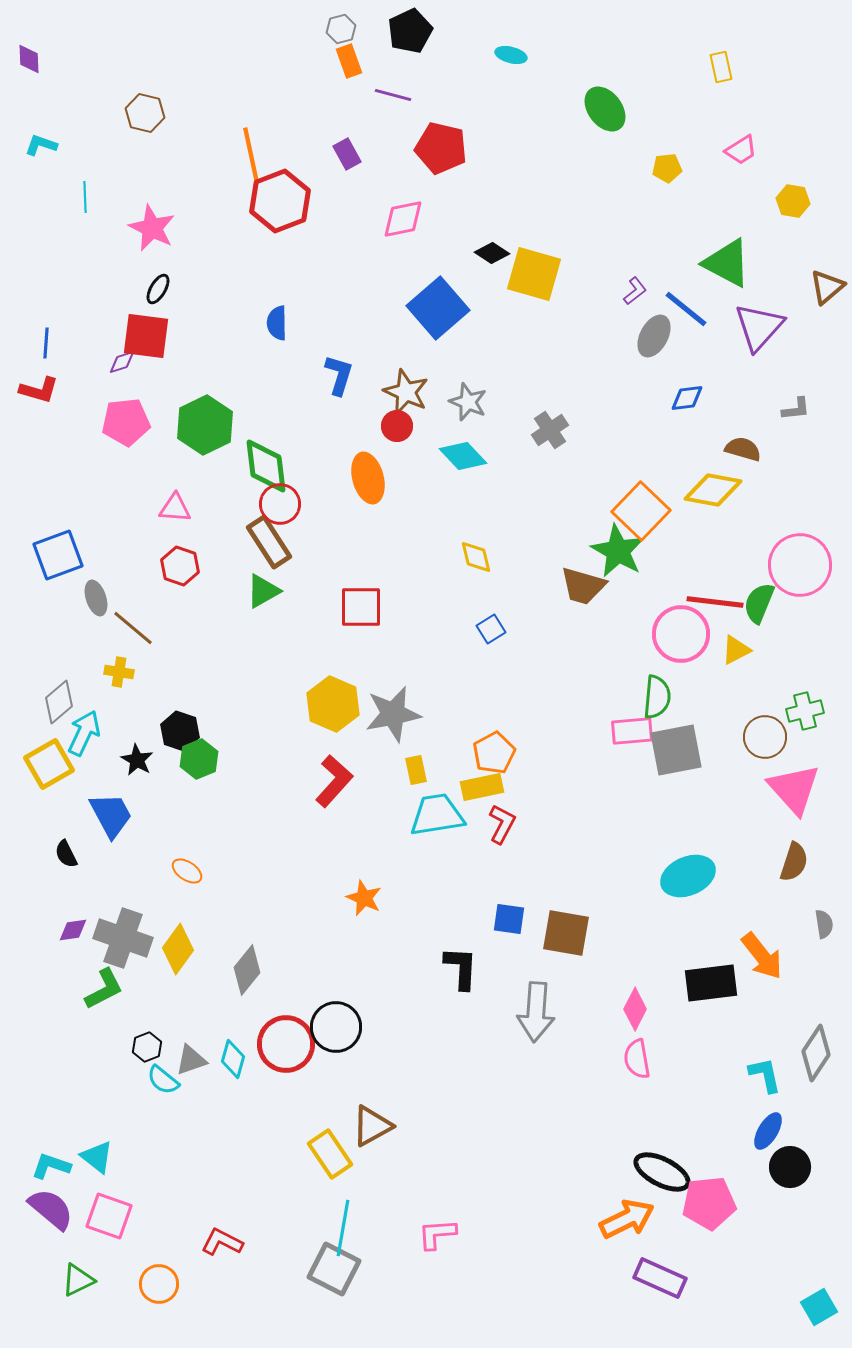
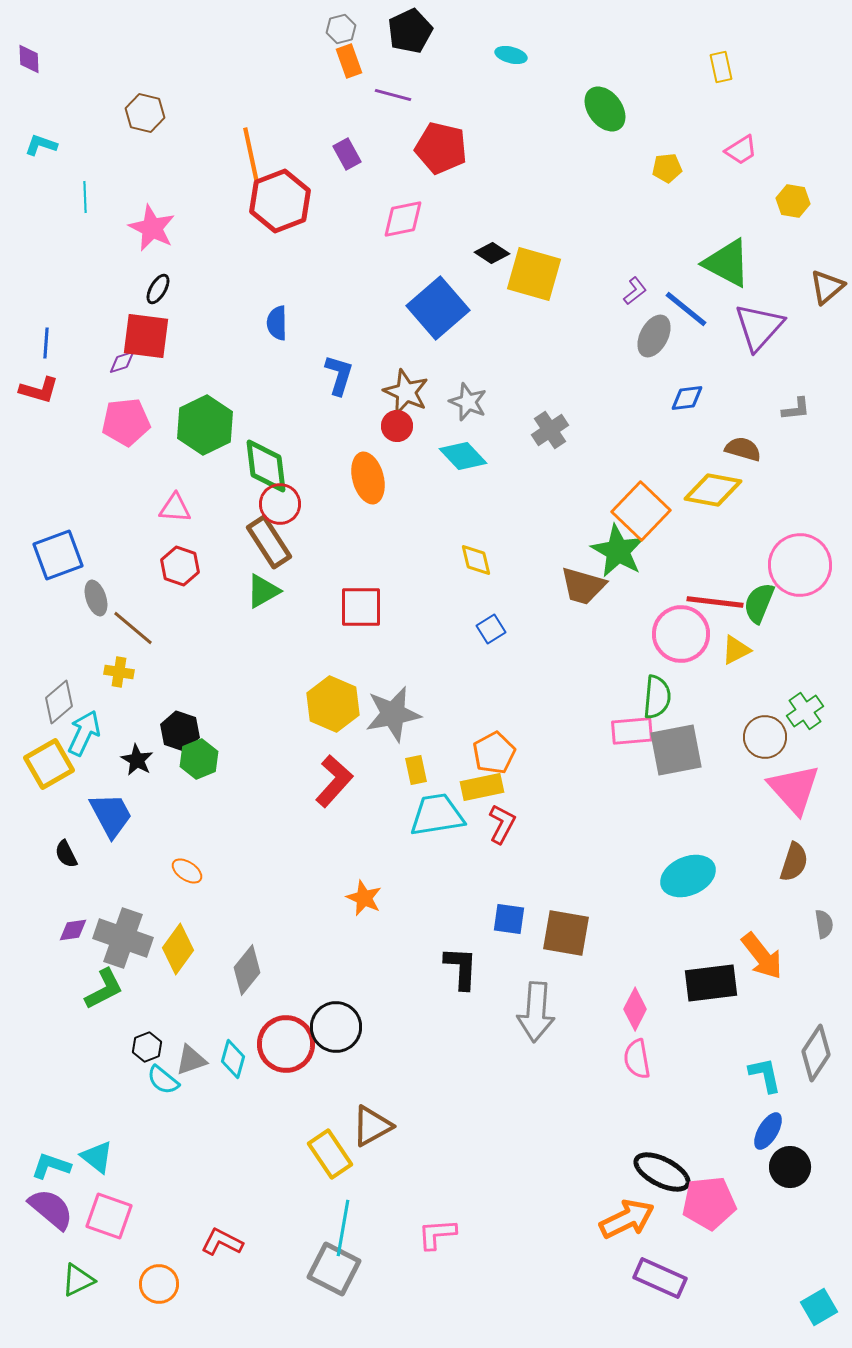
yellow diamond at (476, 557): moved 3 px down
green cross at (805, 711): rotated 21 degrees counterclockwise
